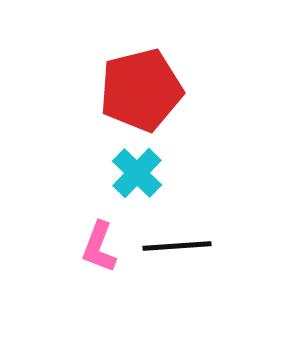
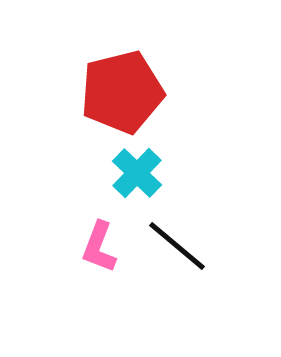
red pentagon: moved 19 px left, 2 px down
black line: rotated 44 degrees clockwise
